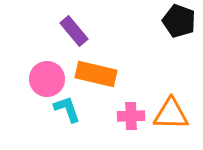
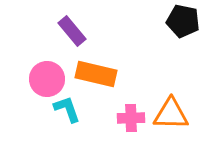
black pentagon: moved 4 px right; rotated 8 degrees counterclockwise
purple rectangle: moved 2 px left
pink cross: moved 2 px down
